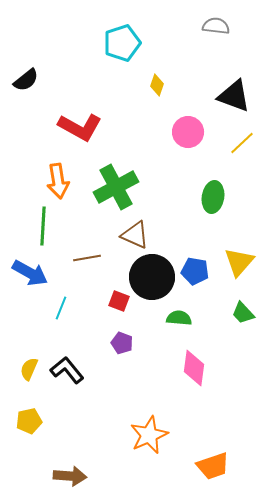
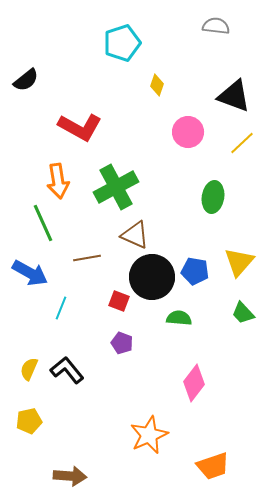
green line: moved 3 px up; rotated 27 degrees counterclockwise
pink diamond: moved 15 px down; rotated 30 degrees clockwise
